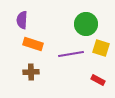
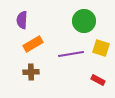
green circle: moved 2 px left, 3 px up
orange rectangle: rotated 48 degrees counterclockwise
